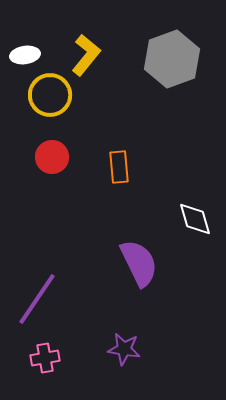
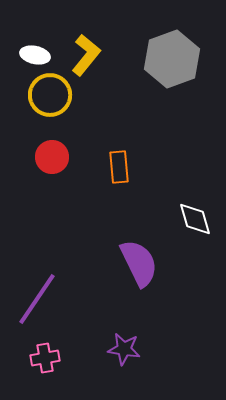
white ellipse: moved 10 px right; rotated 20 degrees clockwise
